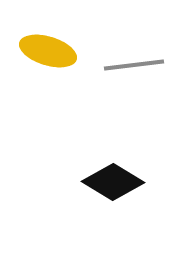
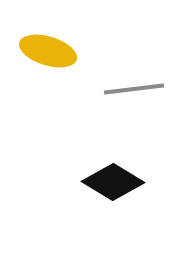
gray line: moved 24 px down
